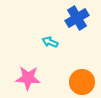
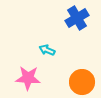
cyan arrow: moved 3 px left, 8 px down
